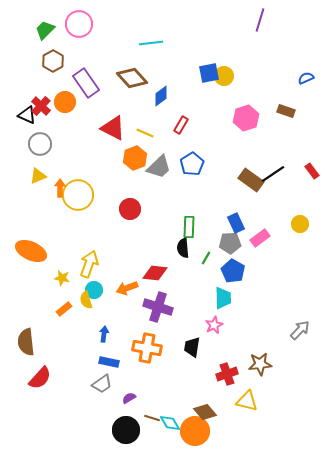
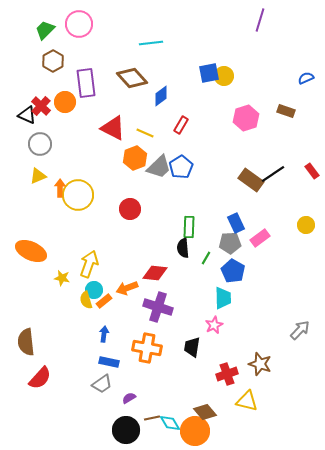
purple rectangle at (86, 83): rotated 28 degrees clockwise
blue pentagon at (192, 164): moved 11 px left, 3 px down
yellow circle at (300, 224): moved 6 px right, 1 px down
orange rectangle at (64, 309): moved 40 px right, 8 px up
brown star at (260, 364): rotated 25 degrees clockwise
brown line at (152, 418): rotated 28 degrees counterclockwise
